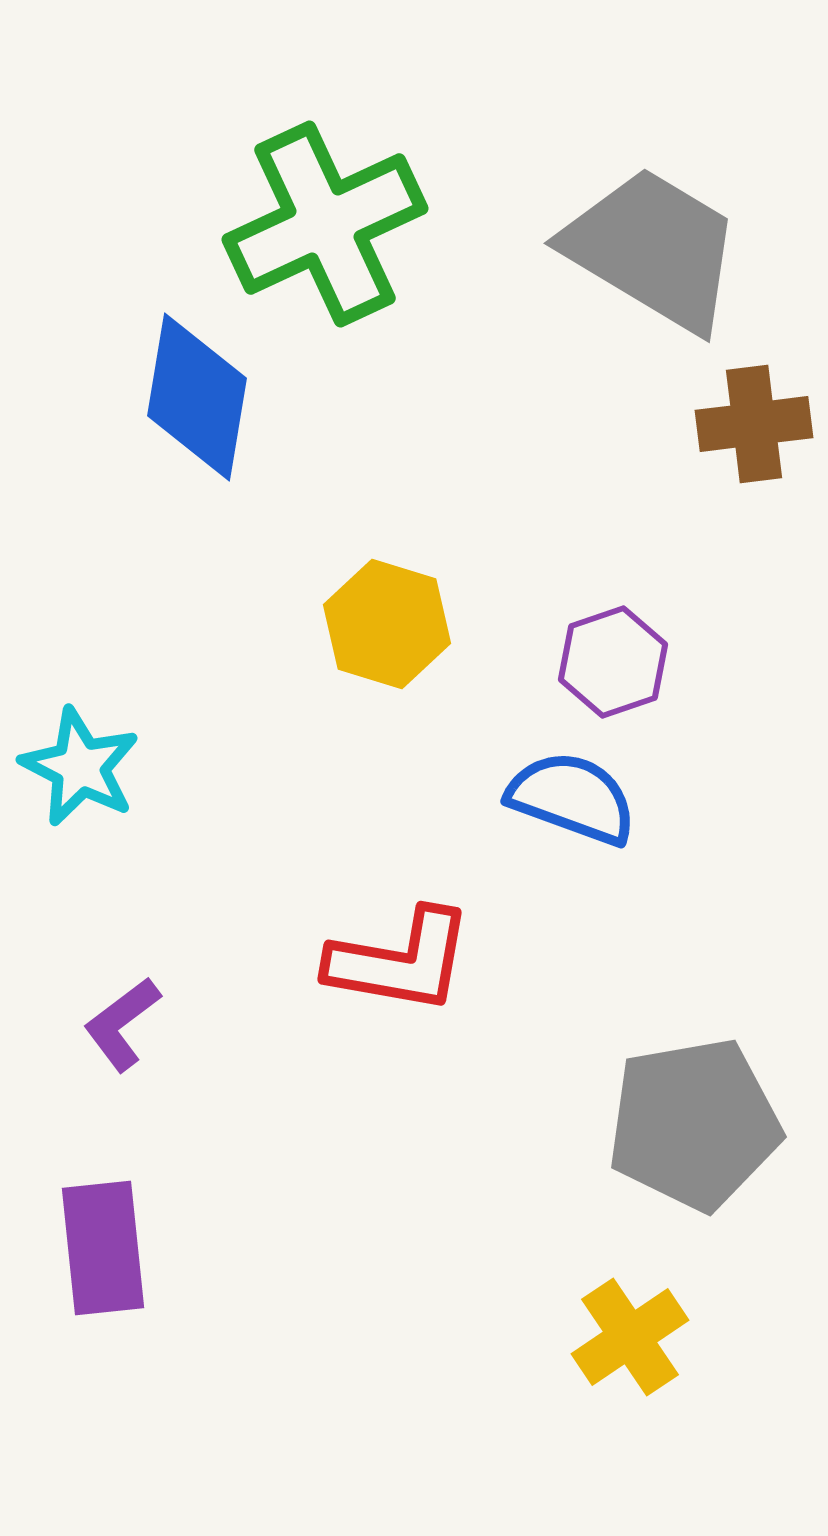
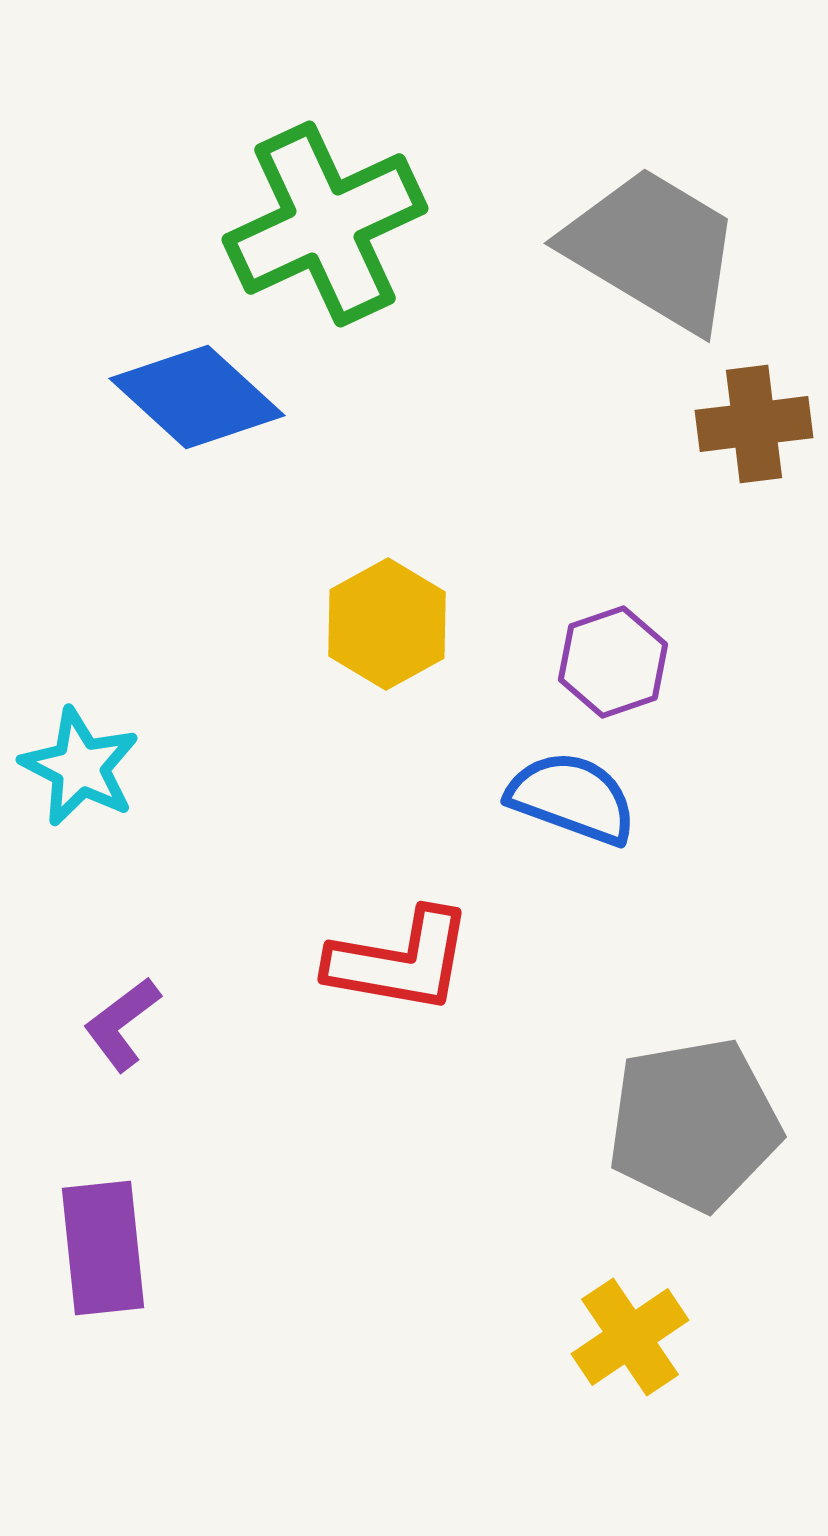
blue diamond: rotated 57 degrees counterclockwise
yellow hexagon: rotated 14 degrees clockwise
